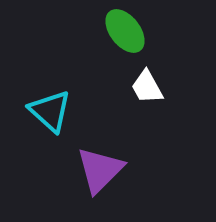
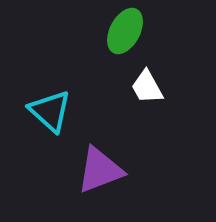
green ellipse: rotated 66 degrees clockwise
purple triangle: rotated 24 degrees clockwise
